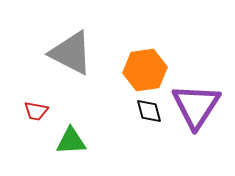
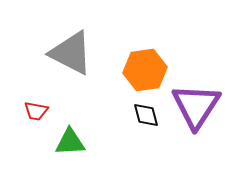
black diamond: moved 3 px left, 4 px down
green triangle: moved 1 px left, 1 px down
